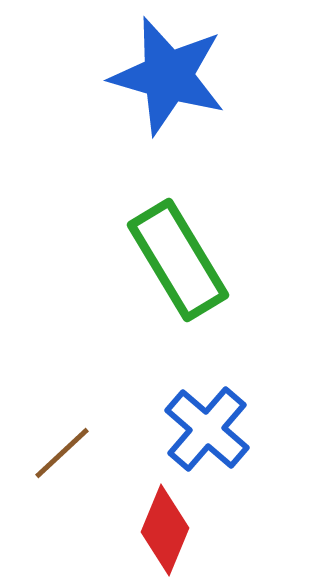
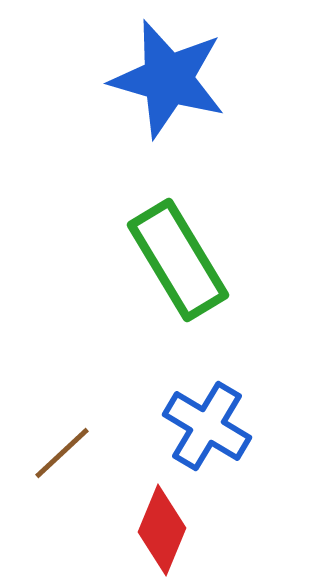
blue star: moved 3 px down
blue cross: moved 3 px up; rotated 10 degrees counterclockwise
red diamond: moved 3 px left
